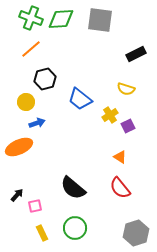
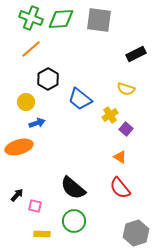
gray square: moved 1 px left
black hexagon: moved 3 px right; rotated 15 degrees counterclockwise
purple square: moved 2 px left, 3 px down; rotated 24 degrees counterclockwise
orange ellipse: rotated 8 degrees clockwise
pink square: rotated 24 degrees clockwise
green circle: moved 1 px left, 7 px up
yellow rectangle: moved 1 px down; rotated 63 degrees counterclockwise
